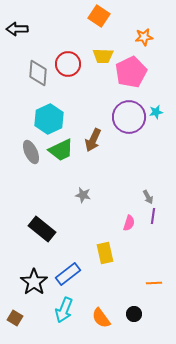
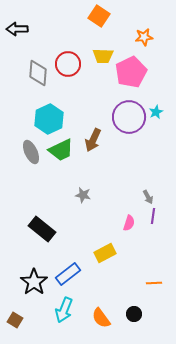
cyan star: rotated 16 degrees counterclockwise
yellow rectangle: rotated 75 degrees clockwise
brown square: moved 2 px down
